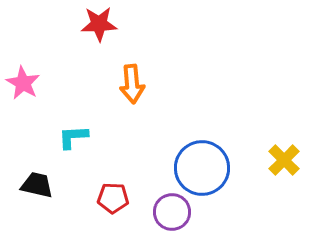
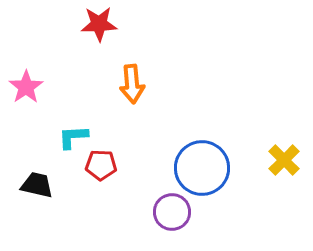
pink star: moved 3 px right, 4 px down; rotated 8 degrees clockwise
red pentagon: moved 12 px left, 33 px up
